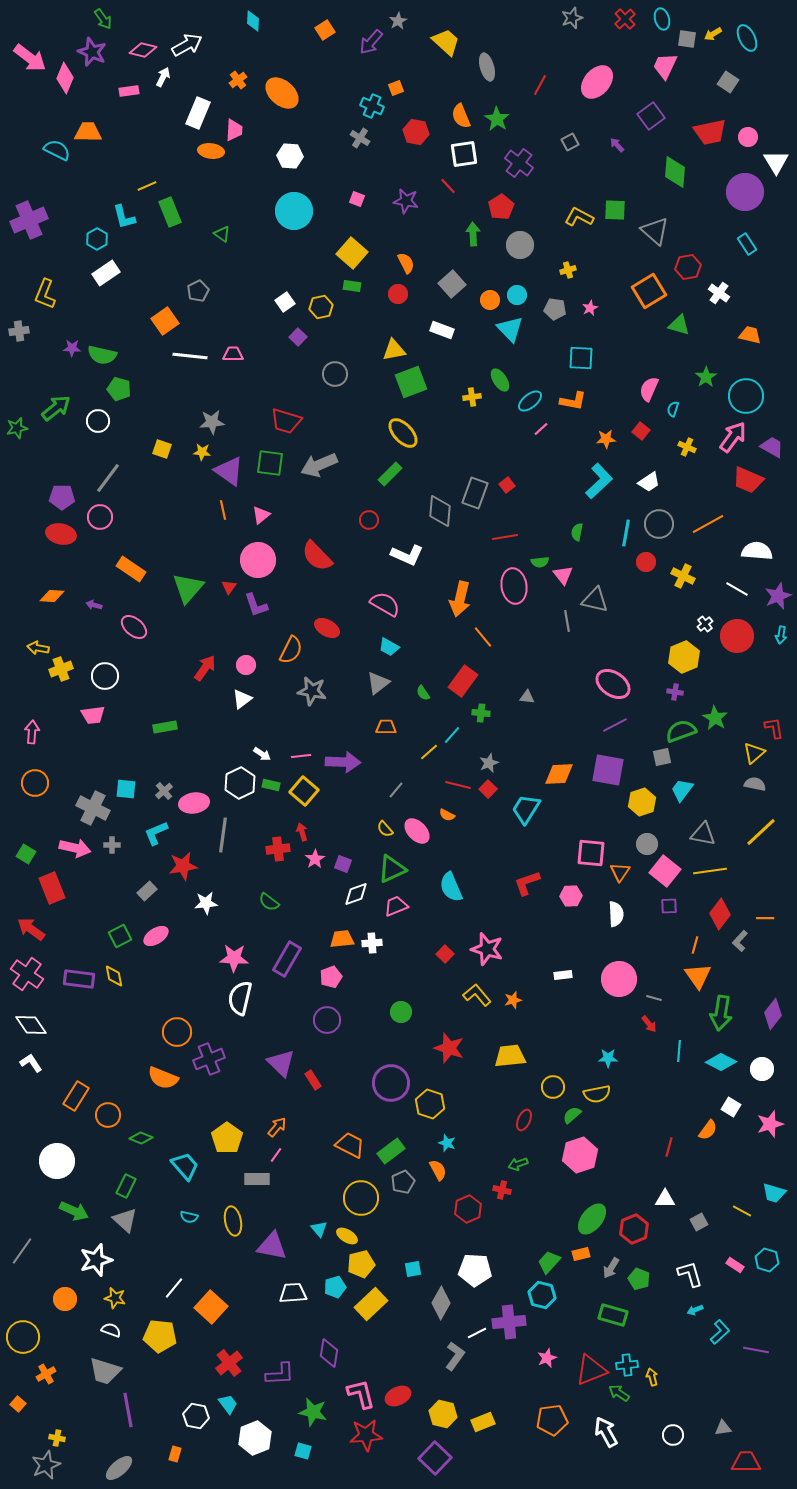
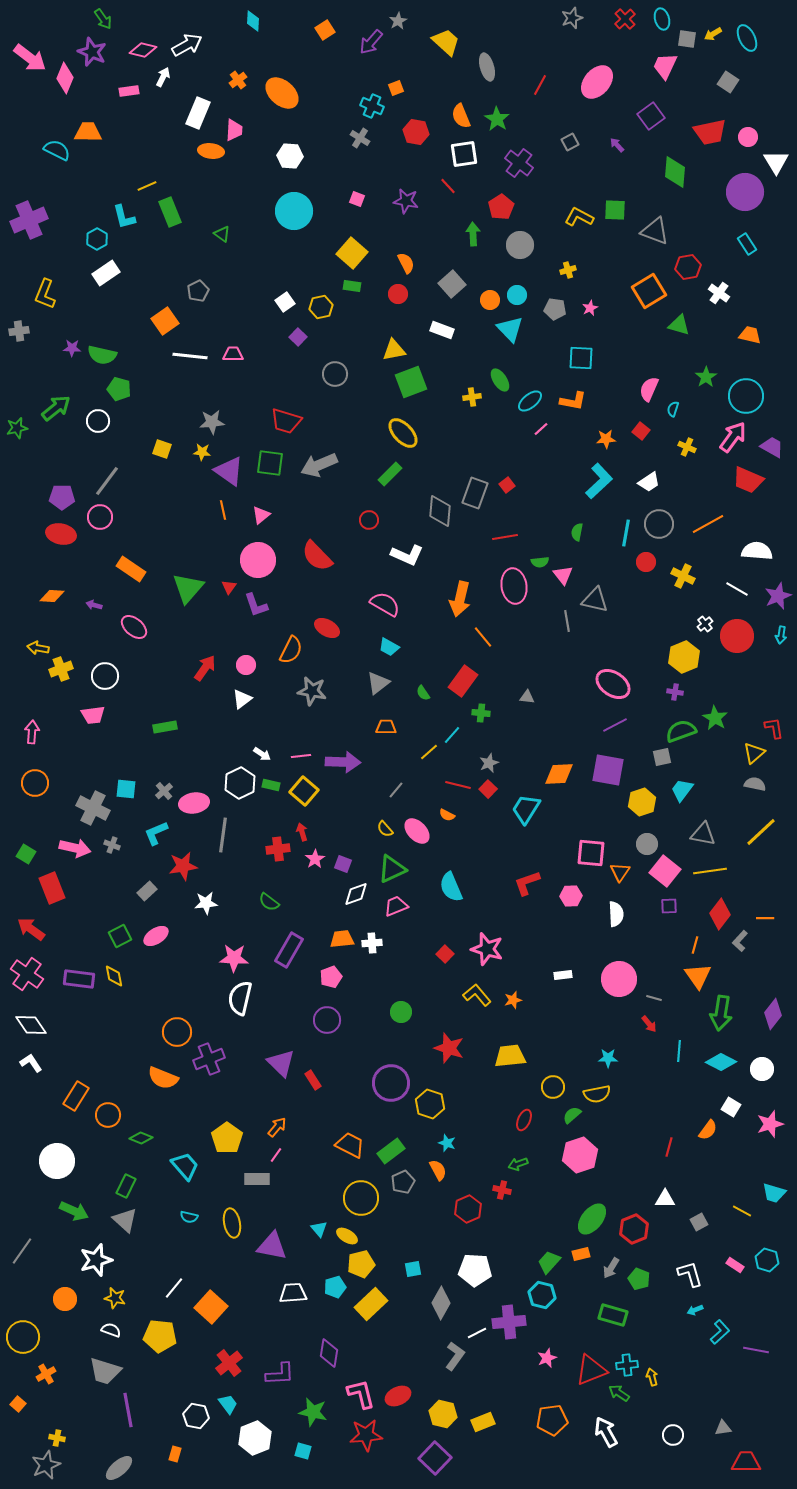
gray triangle at (655, 231): rotated 20 degrees counterclockwise
gray line at (108, 478): moved 1 px left, 3 px down
gray cross at (112, 845): rotated 21 degrees clockwise
purple rectangle at (287, 959): moved 2 px right, 9 px up
yellow ellipse at (233, 1221): moved 1 px left, 2 px down
